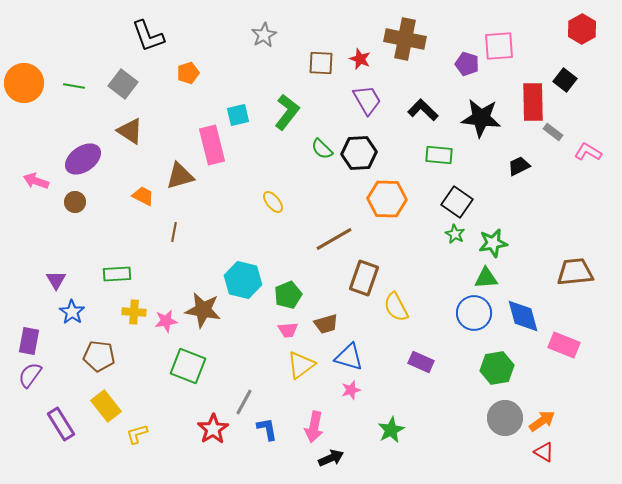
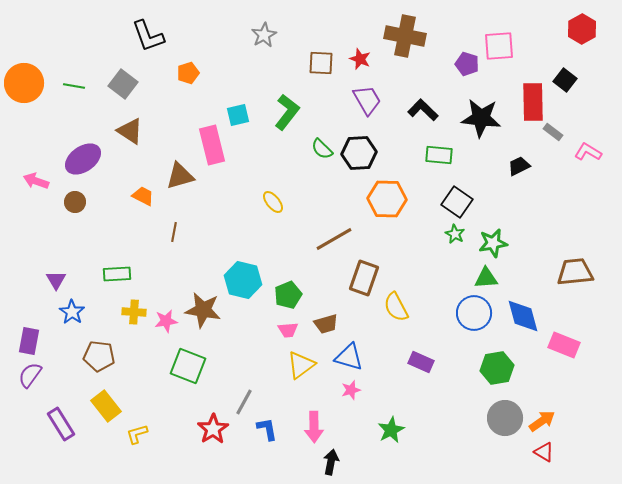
brown cross at (405, 39): moved 3 px up
pink arrow at (314, 427): rotated 12 degrees counterclockwise
black arrow at (331, 458): moved 4 px down; rotated 55 degrees counterclockwise
